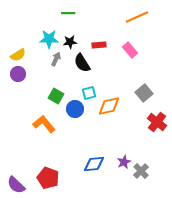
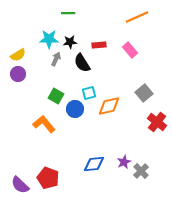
purple semicircle: moved 4 px right
